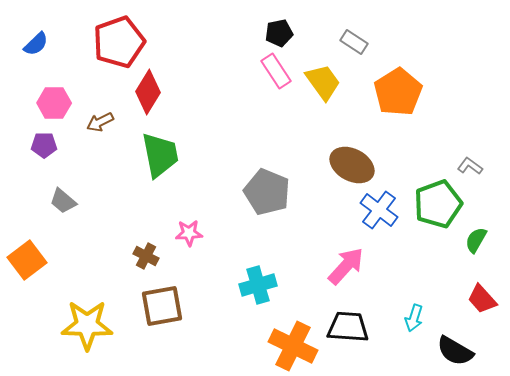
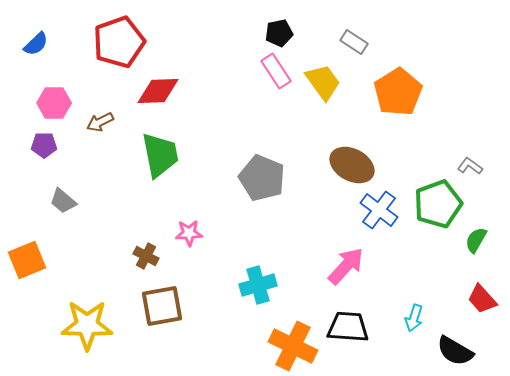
red diamond: moved 10 px right, 1 px up; rotated 57 degrees clockwise
gray pentagon: moved 5 px left, 14 px up
orange square: rotated 15 degrees clockwise
